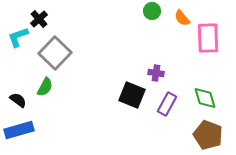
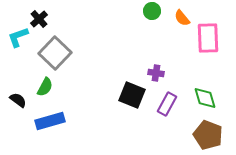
blue rectangle: moved 31 px right, 9 px up
